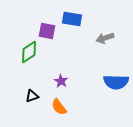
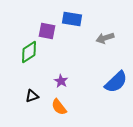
blue semicircle: rotated 45 degrees counterclockwise
